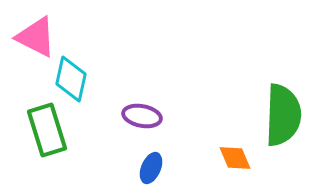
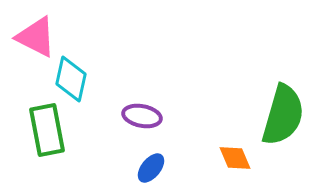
green semicircle: rotated 14 degrees clockwise
green rectangle: rotated 6 degrees clockwise
blue ellipse: rotated 16 degrees clockwise
